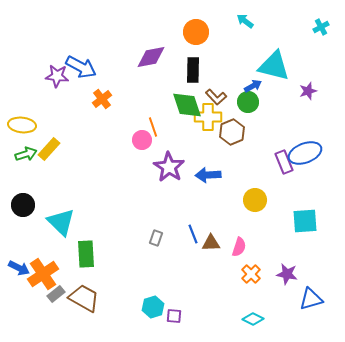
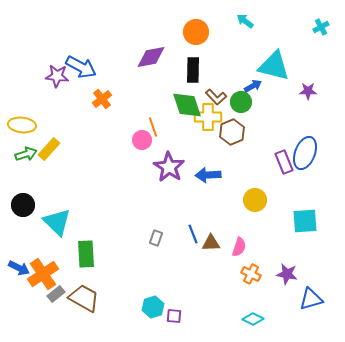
purple star at (308, 91): rotated 18 degrees clockwise
green circle at (248, 102): moved 7 px left
blue ellipse at (305, 153): rotated 48 degrees counterclockwise
cyan triangle at (61, 222): moved 4 px left
orange cross at (251, 274): rotated 18 degrees counterclockwise
